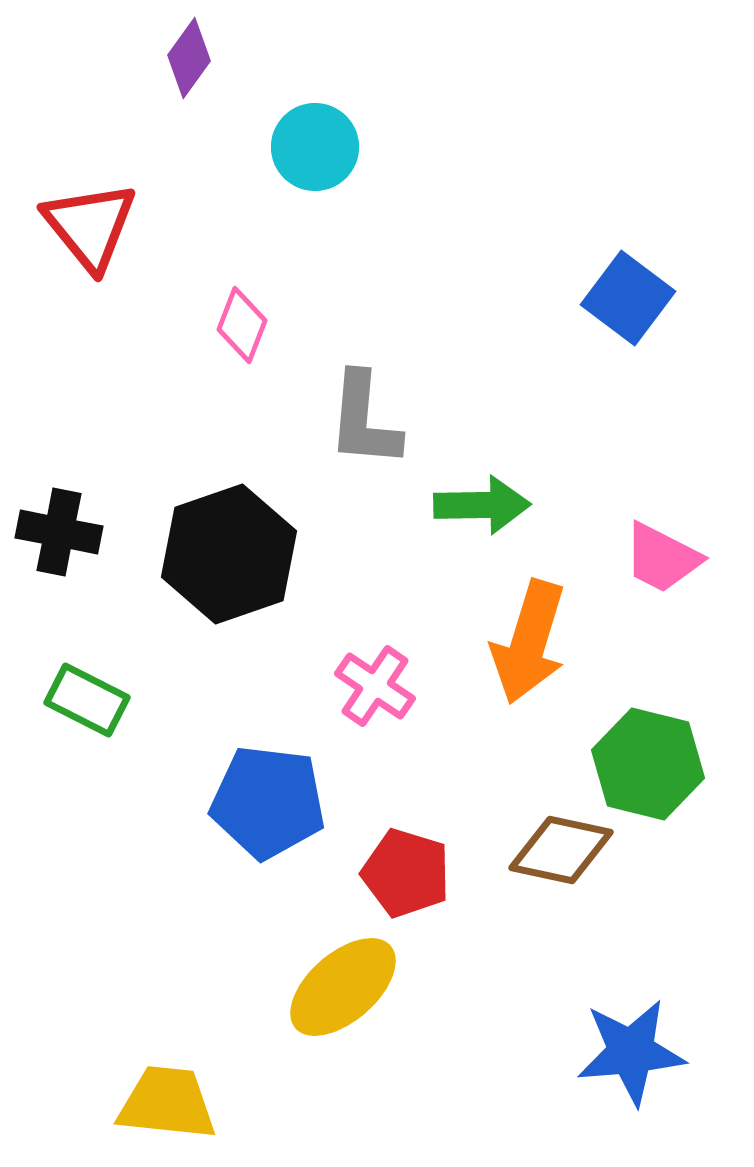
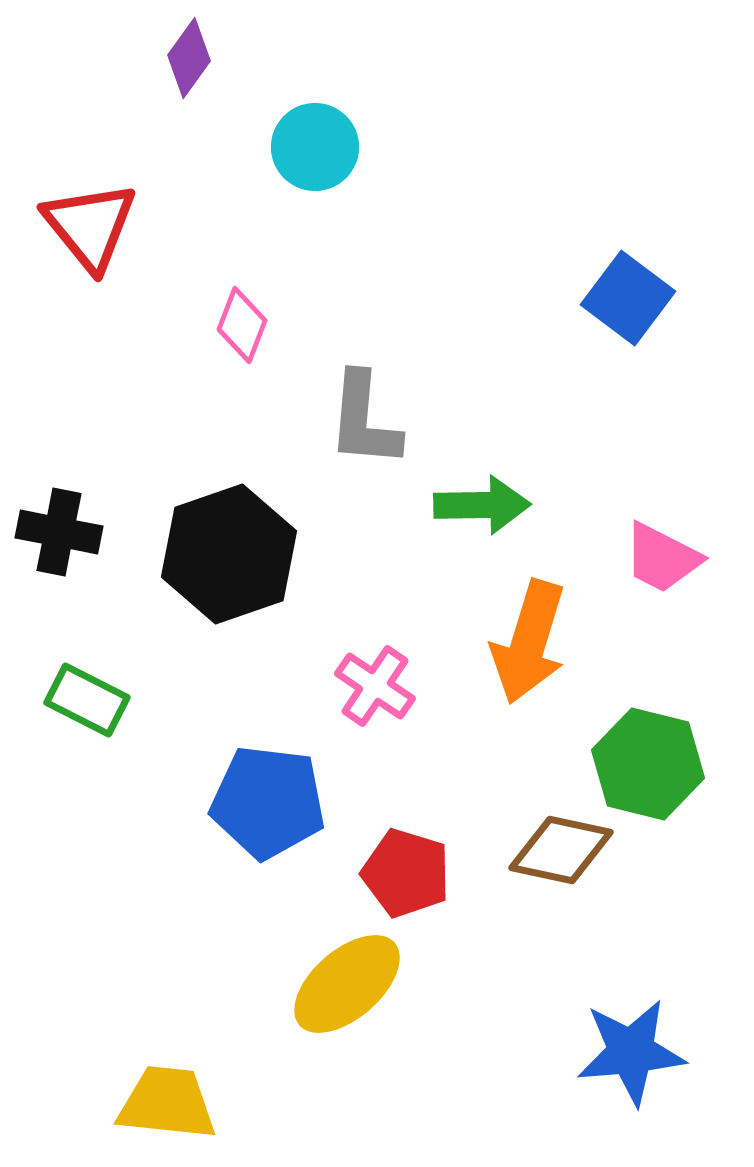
yellow ellipse: moved 4 px right, 3 px up
